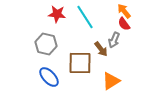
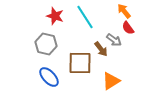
red star: moved 2 px left, 2 px down; rotated 12 degrees clockwise
red semicircle: moved 4 px right, 4 px down
gray arrow: rotated 77 degrees counterclockwise
